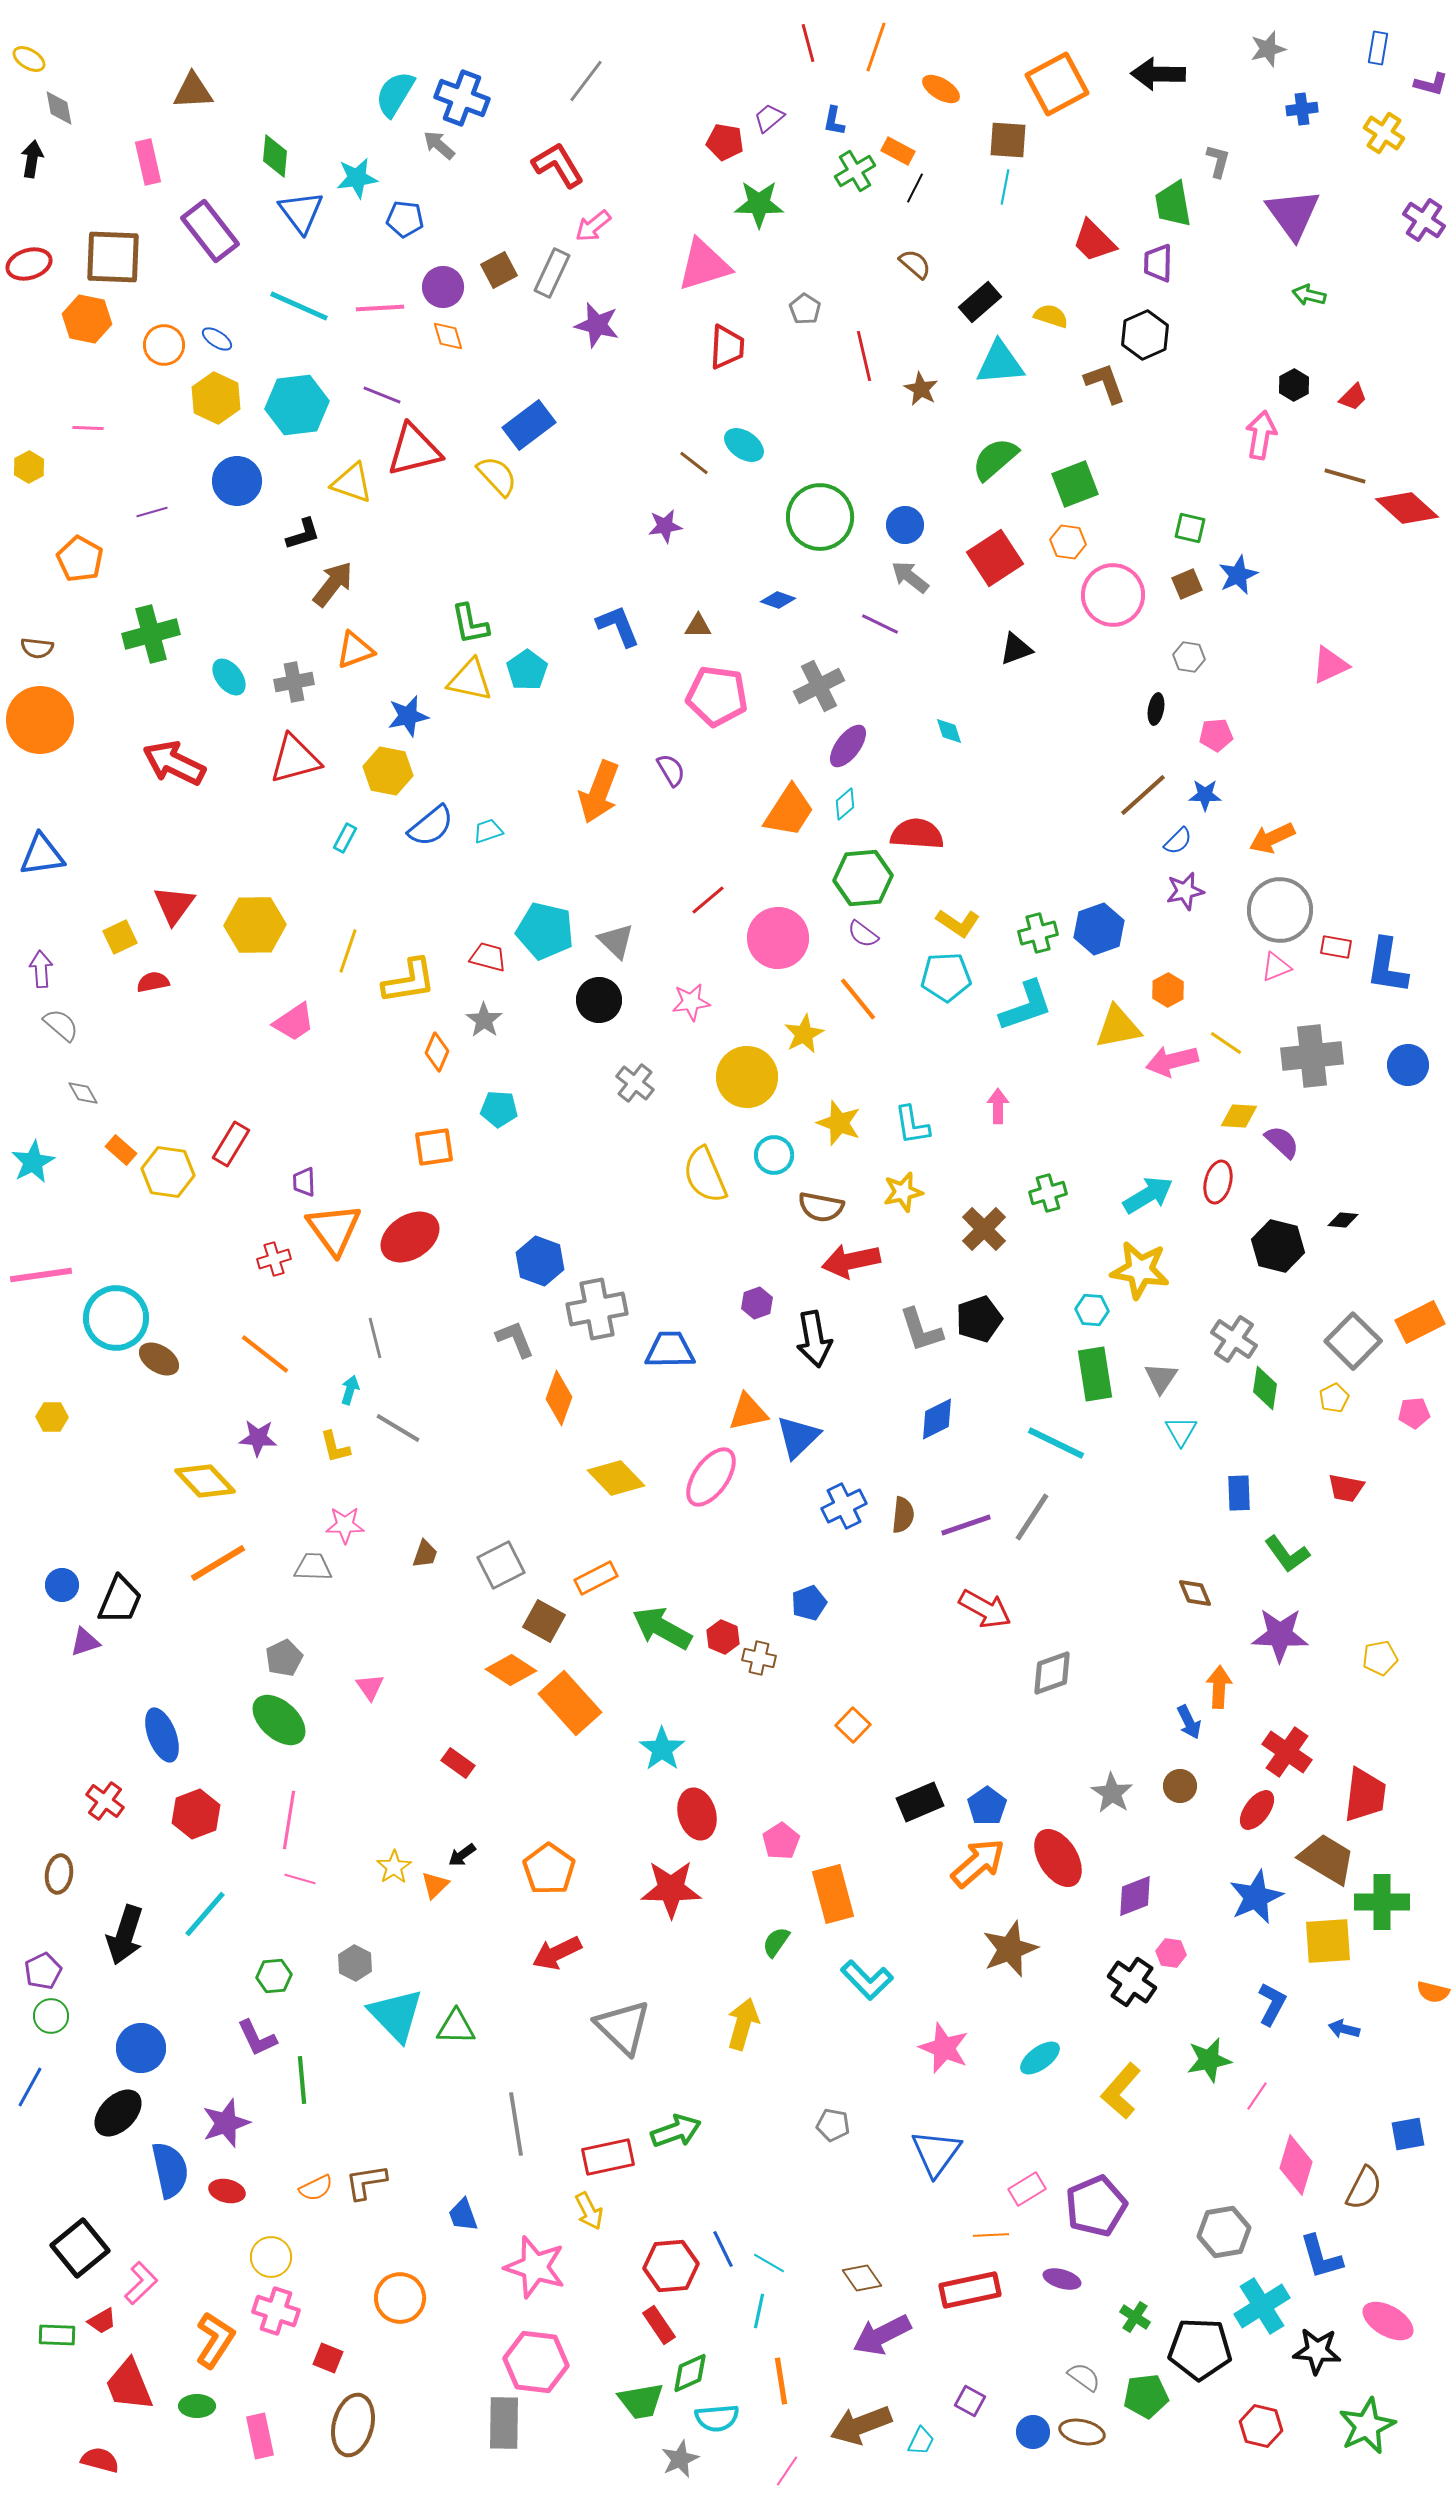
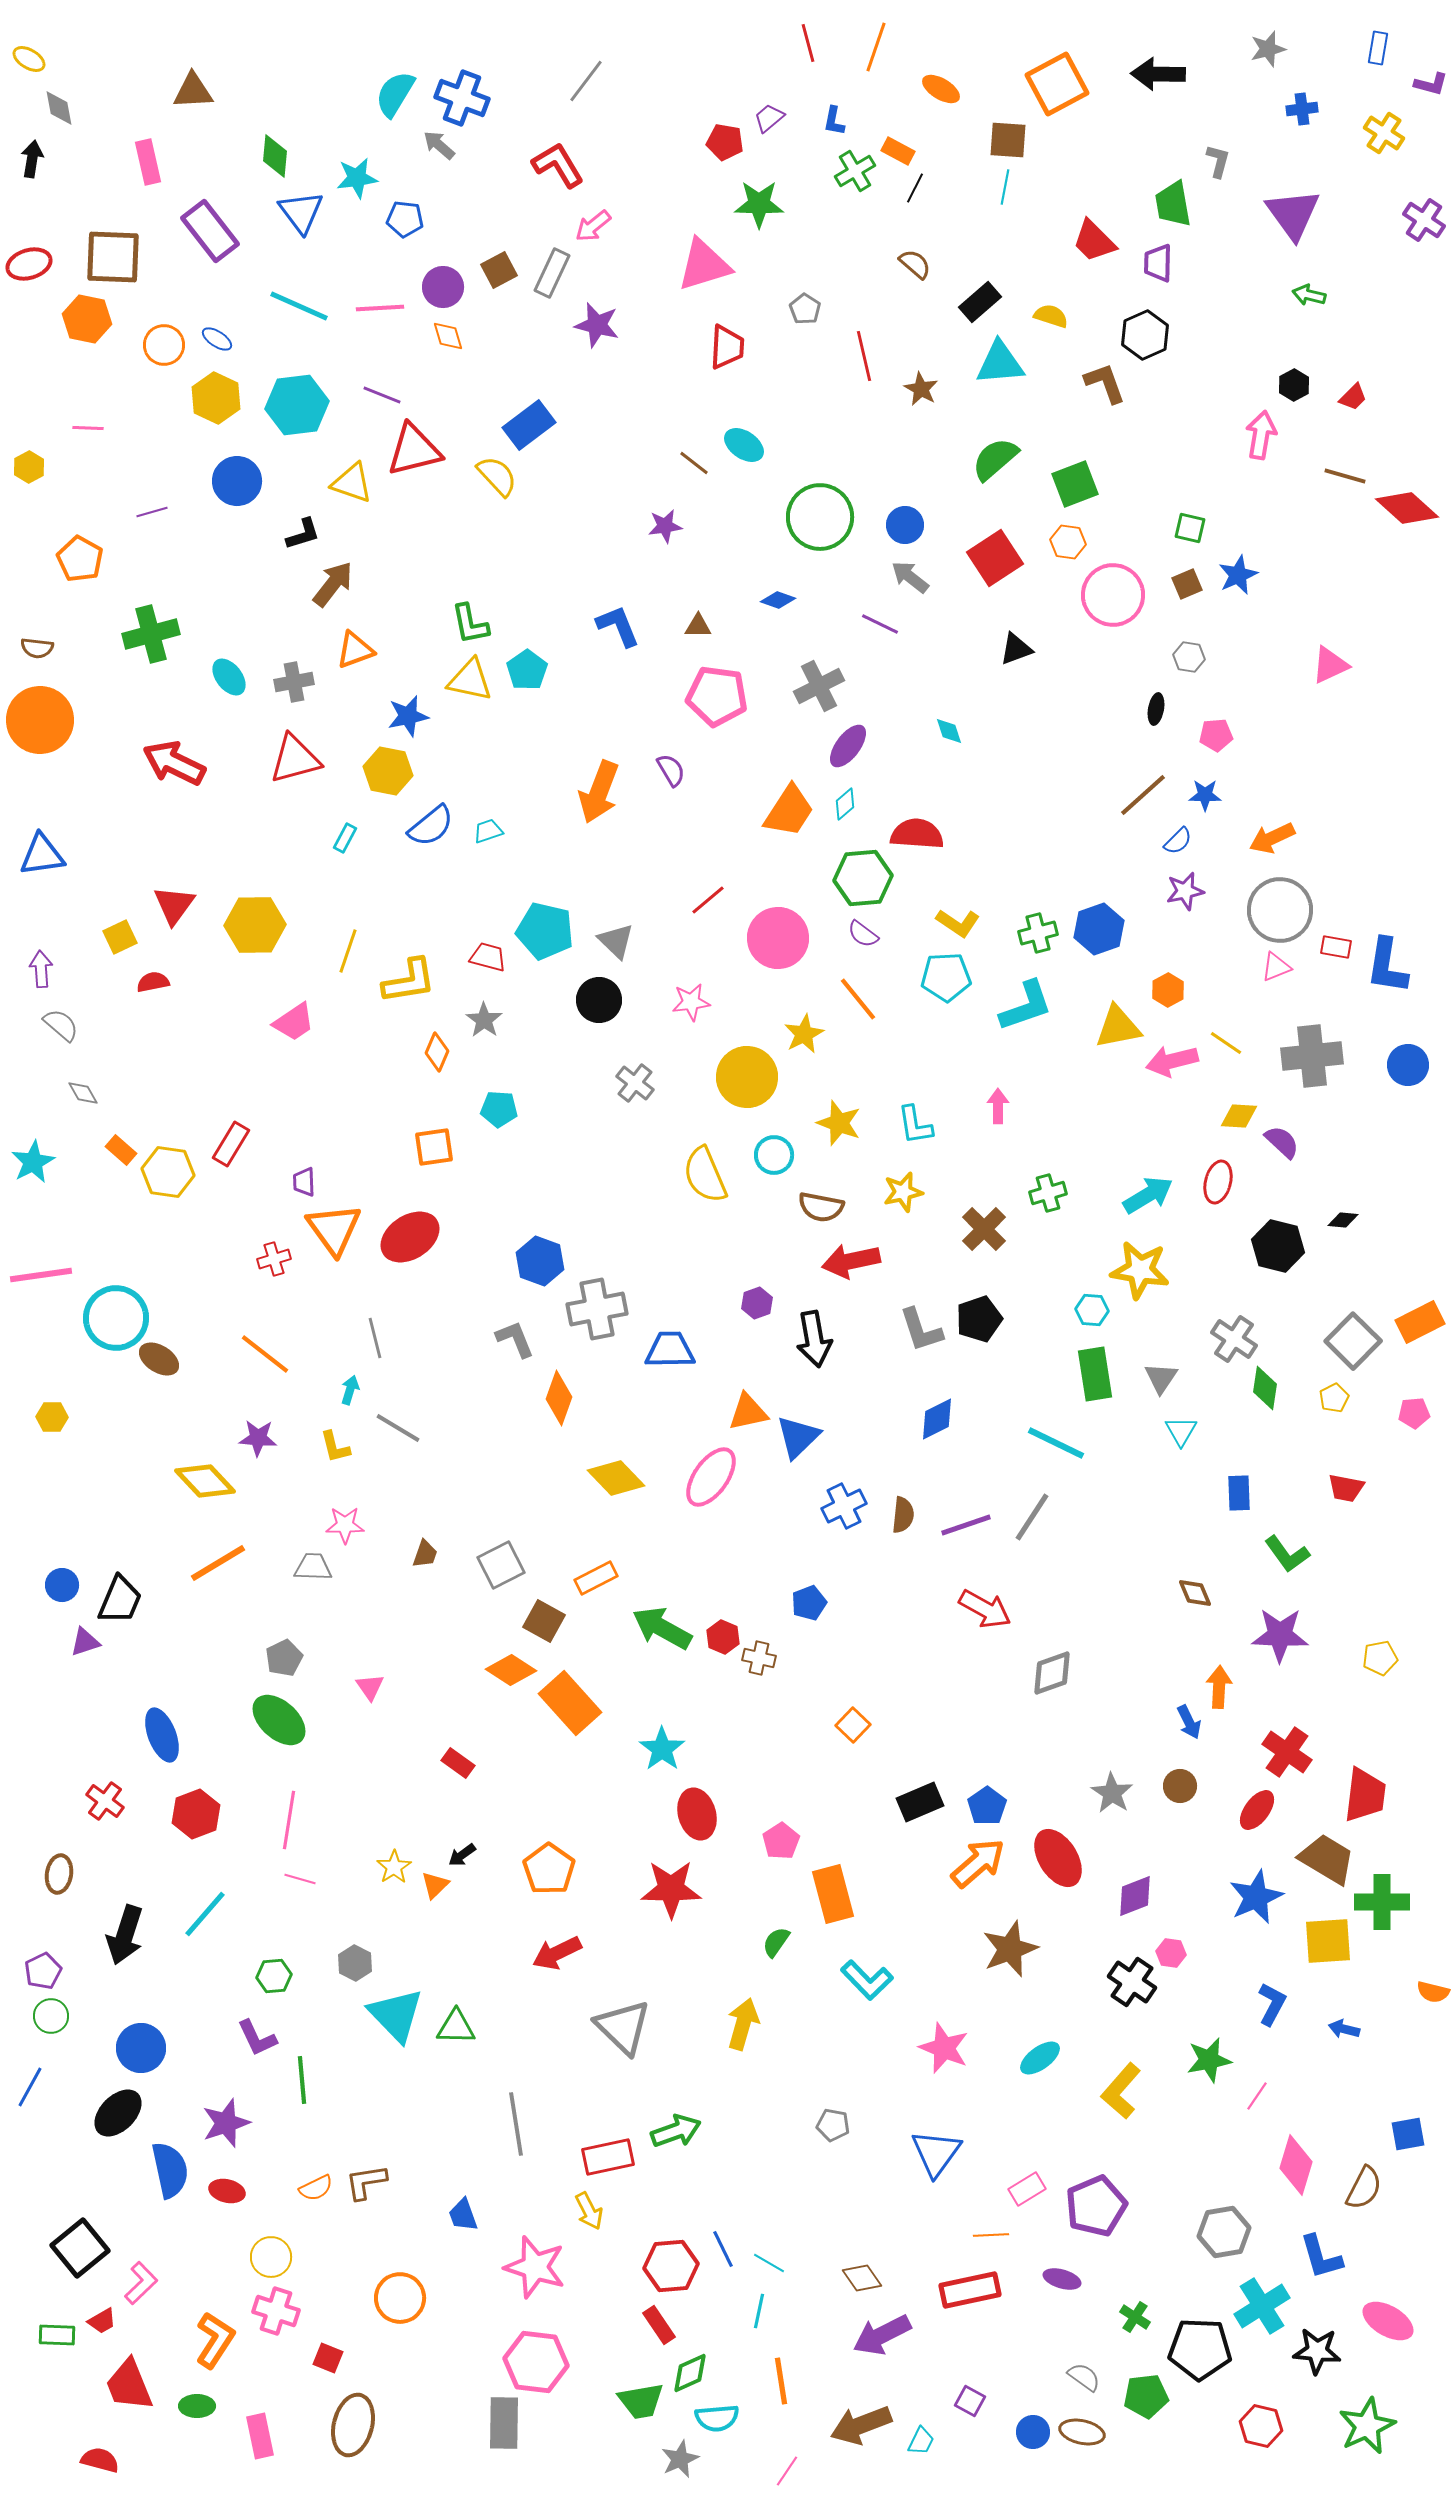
cyan L-shape at (912, 1125): moved 3 px right
